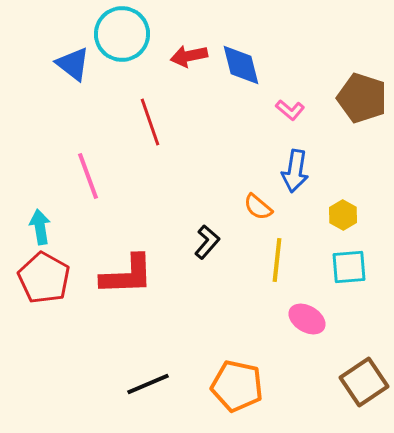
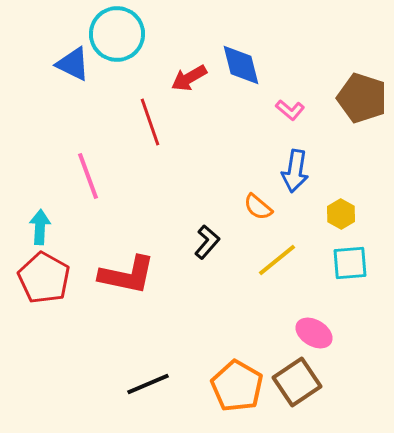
cyan circle: moved 5 px left
red arrow: moved 22 px down; rotated 18 degrees counterclockwise
blue triangle: rotated 12 degrees counterclockwise
yellow hexagon: moved 2 px left, 1 px up
cyan arrow: rotated 12 degrees clockwise
yellow line: rotated 45 degrees clockwise
cyan square: moved 1 px right, 4 px up
red L-shape: rotated 14 degrees clockwise
pink ellipse: moved 7 px right, 14 px down
brown square: moved 67 px left
orange pentagon: rotated 18 degrees clockwise
